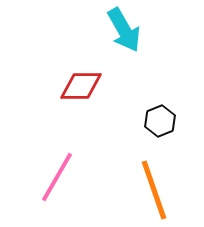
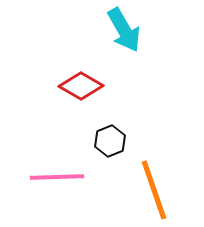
red diamond: rotated 30 degrees clockwise
black hexagon: moved 50 px left, 20 px down
pink line: rotated 58 degrees clockwise
